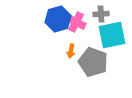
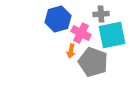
pink cross: moved 5 px right, 11 px down
